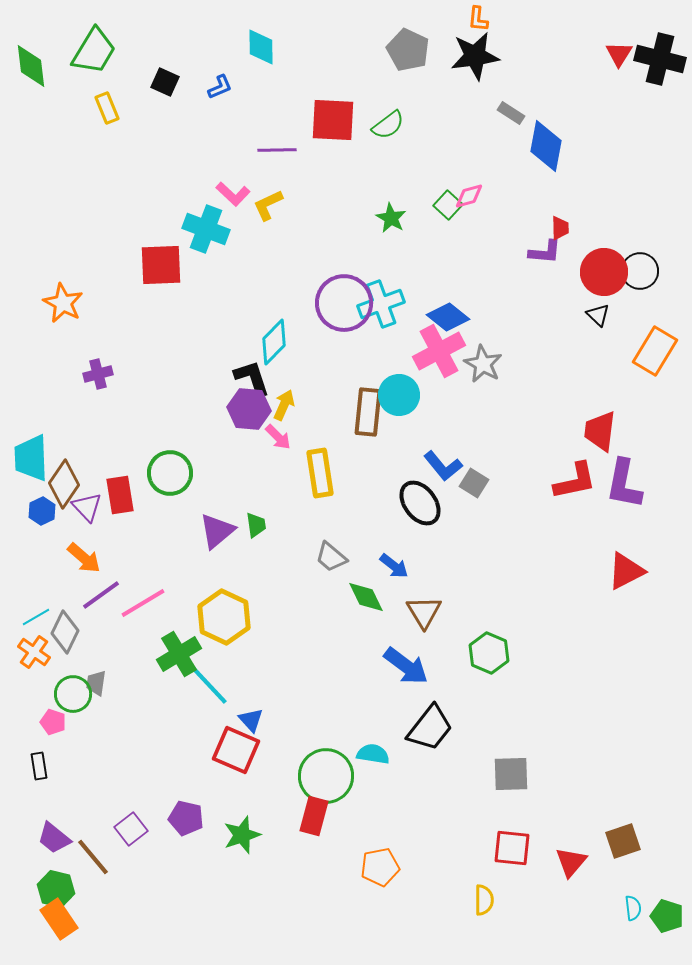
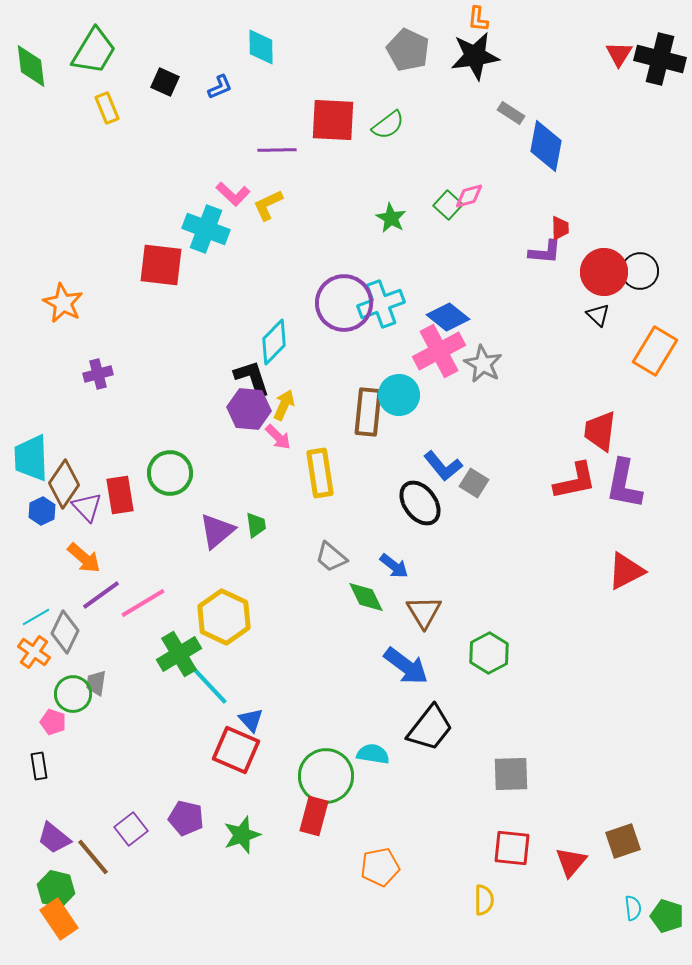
red square at (161, 265): rotated 9 degrees clockwise
green hexagon at (489, 653): rotated 9 degrees clockwise
